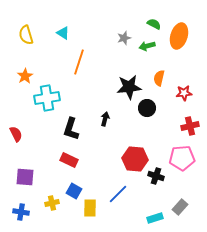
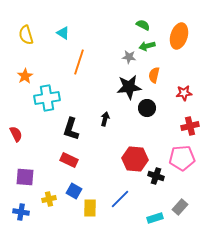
green semicircle: moved 11 px left, 1 px down
gray star: moved 5 px right, 19 px down; rotated 24 degrees clockwise
orange semicircle: moved 5 px left, 3 px up
blue line: moved 2 px right, 5 px down
yellow cross: moved 3 px left, 4 px up
